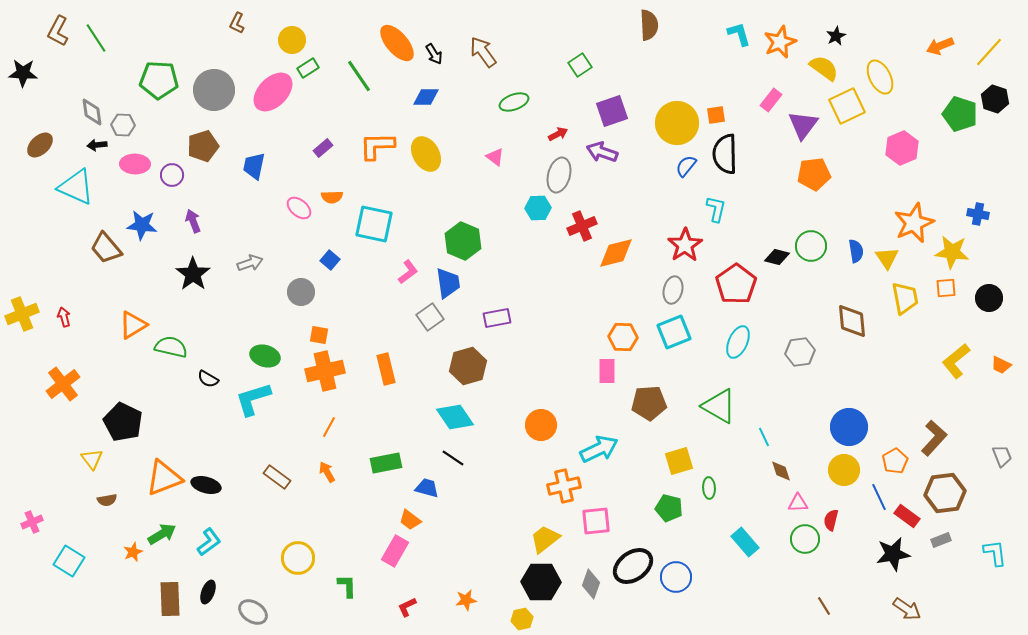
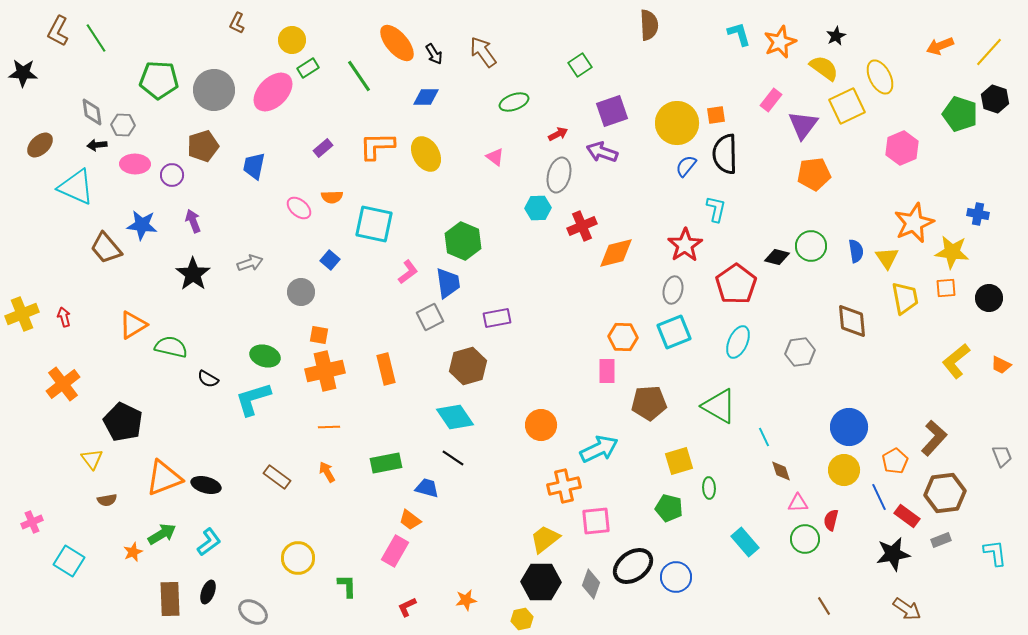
gray square at (430, 317): rotated 8 degrees clockwise
orange line at (329, 427): rotated 60 degrees clockwise
